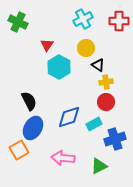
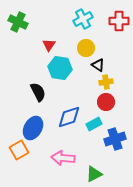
red triangle: moved 2 px right
cyan hexagon: moved 1 px right, 1 px down; rotated 20 degrees counterclockwise
black semicircle: moved 9 px right, 9 px up
green triangle: moved 5 px left, 8 px down
